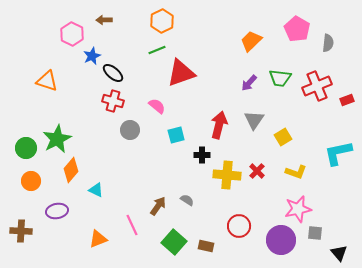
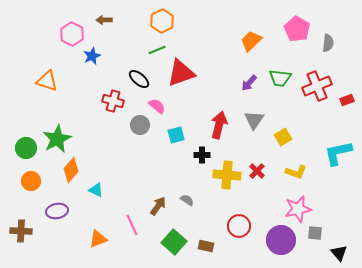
black ellipse at (113, 73): moved 26 px right, 6 px down
gray circle at (130, 130): moved 10 px right, 5 px up
